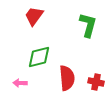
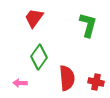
red trapezoid: moved 2 px down
green diamond: rotated 40 degrees counterclockwise
